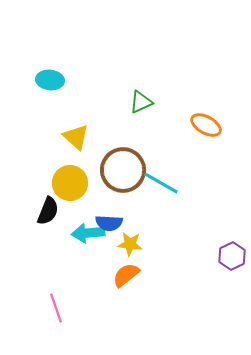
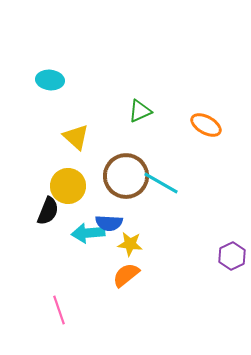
green triangle: moved 1 px left, 9 px down
brown circle: moved 3 px right, 6 px down
yellow circle: moved 2 px left, 3 px down
pink line: moved 3 px right, 2 px down
